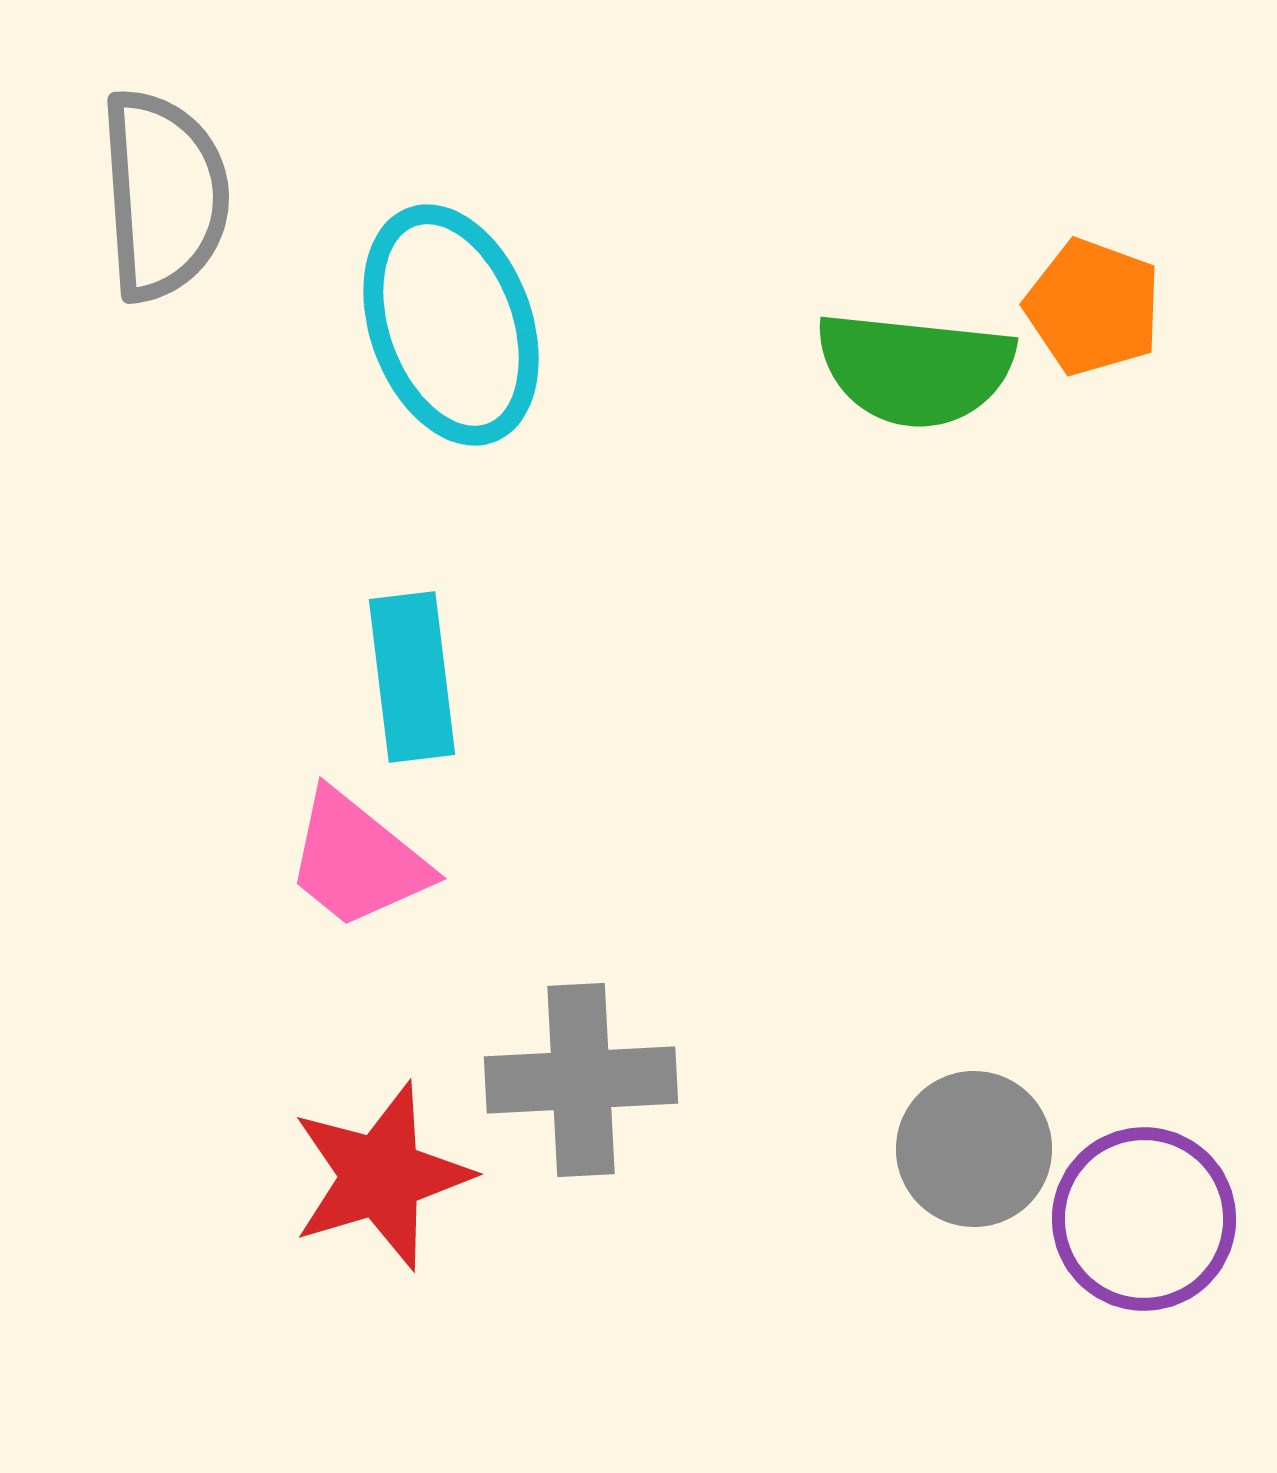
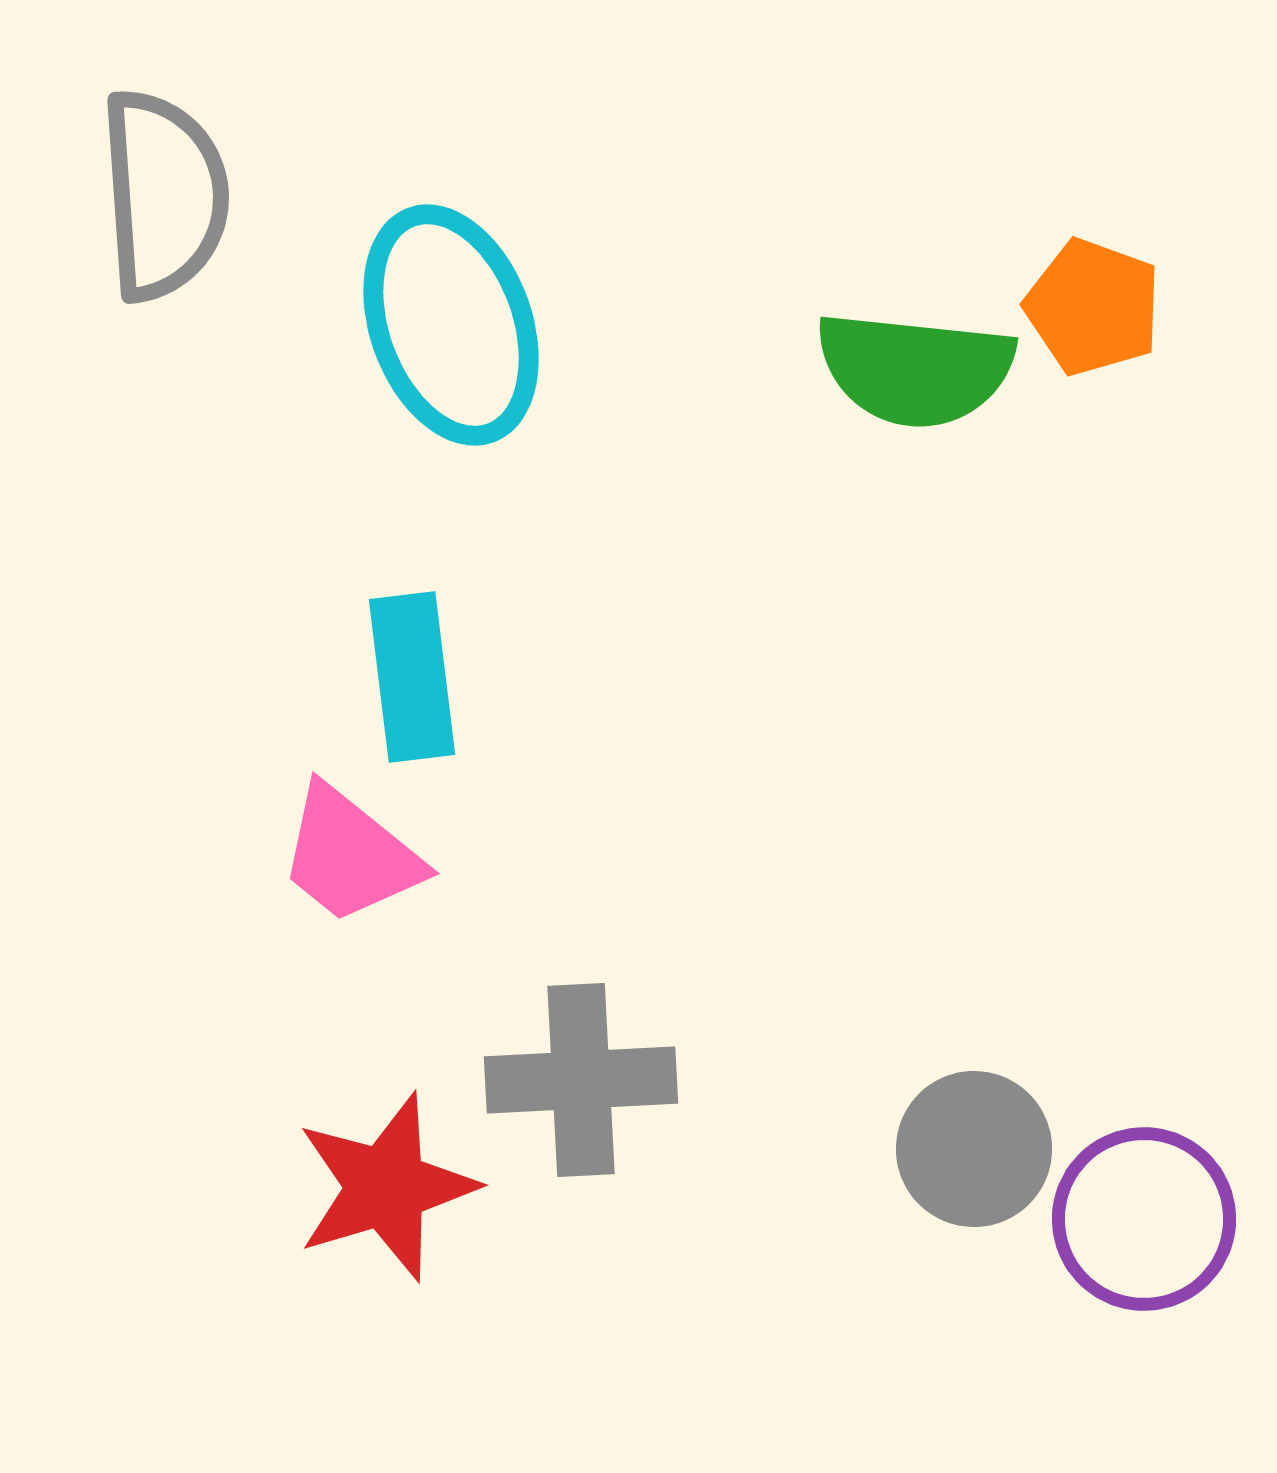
pink trapezoid: moved 7 px left, 5 px up
red star: moved 5 px right, 11 px down
